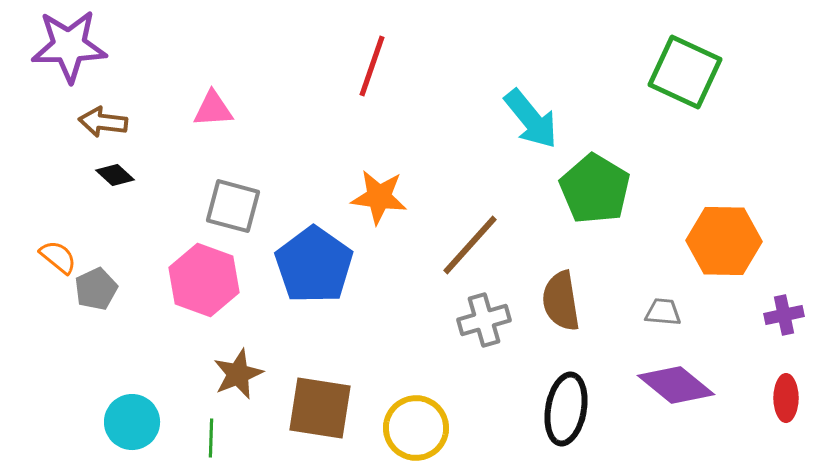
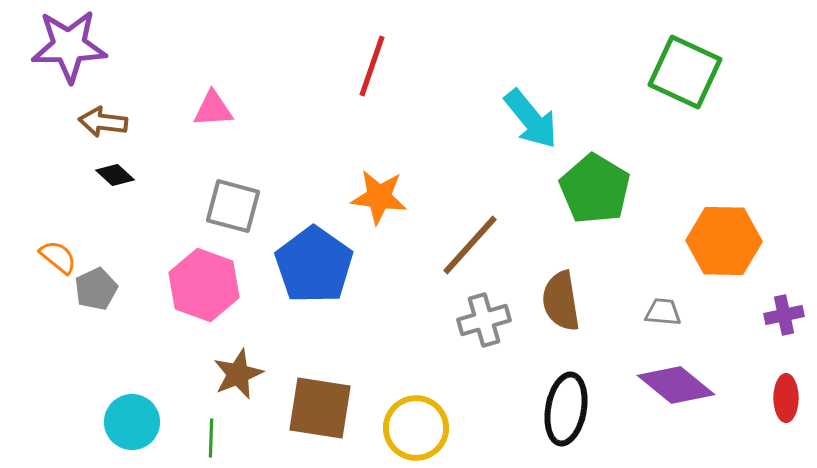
pink hexagon: moved 5 px down
